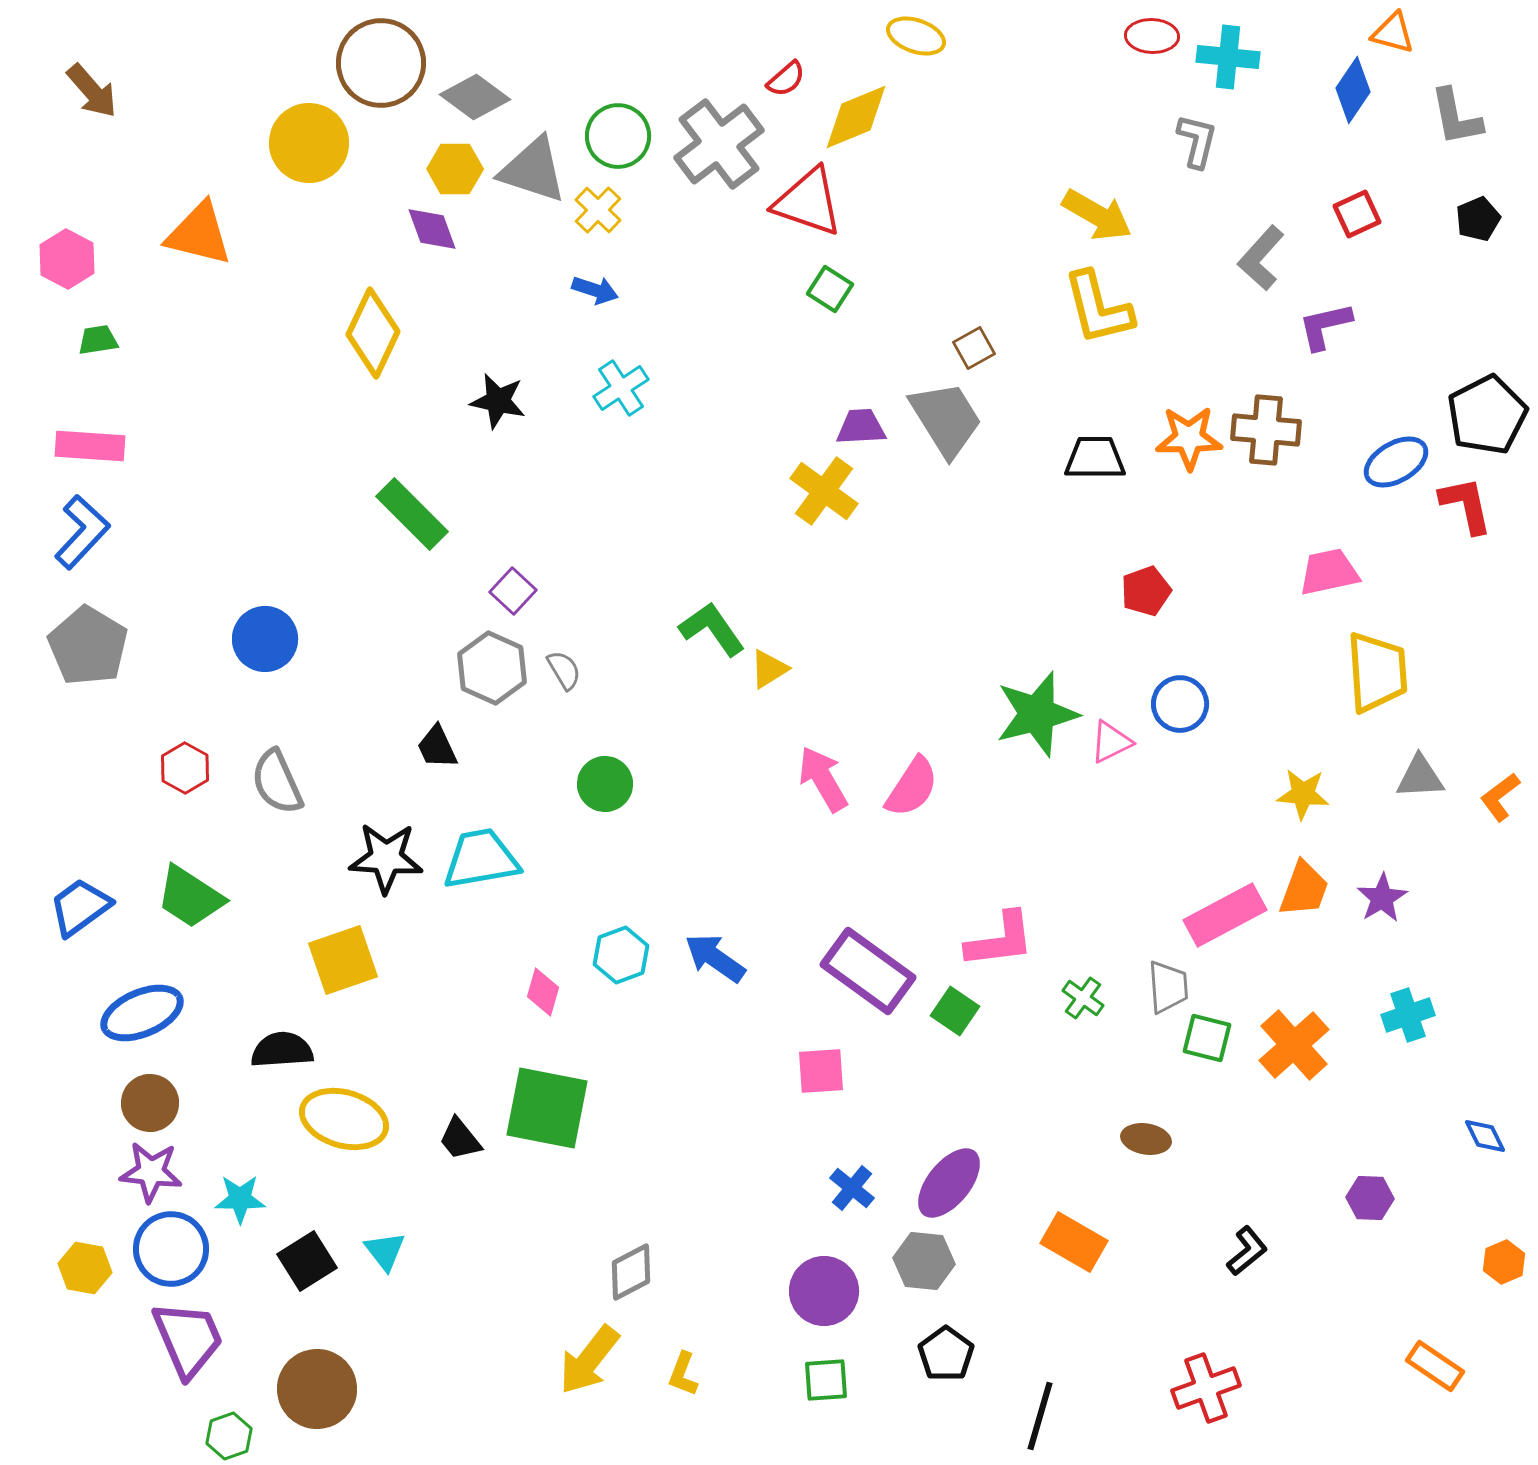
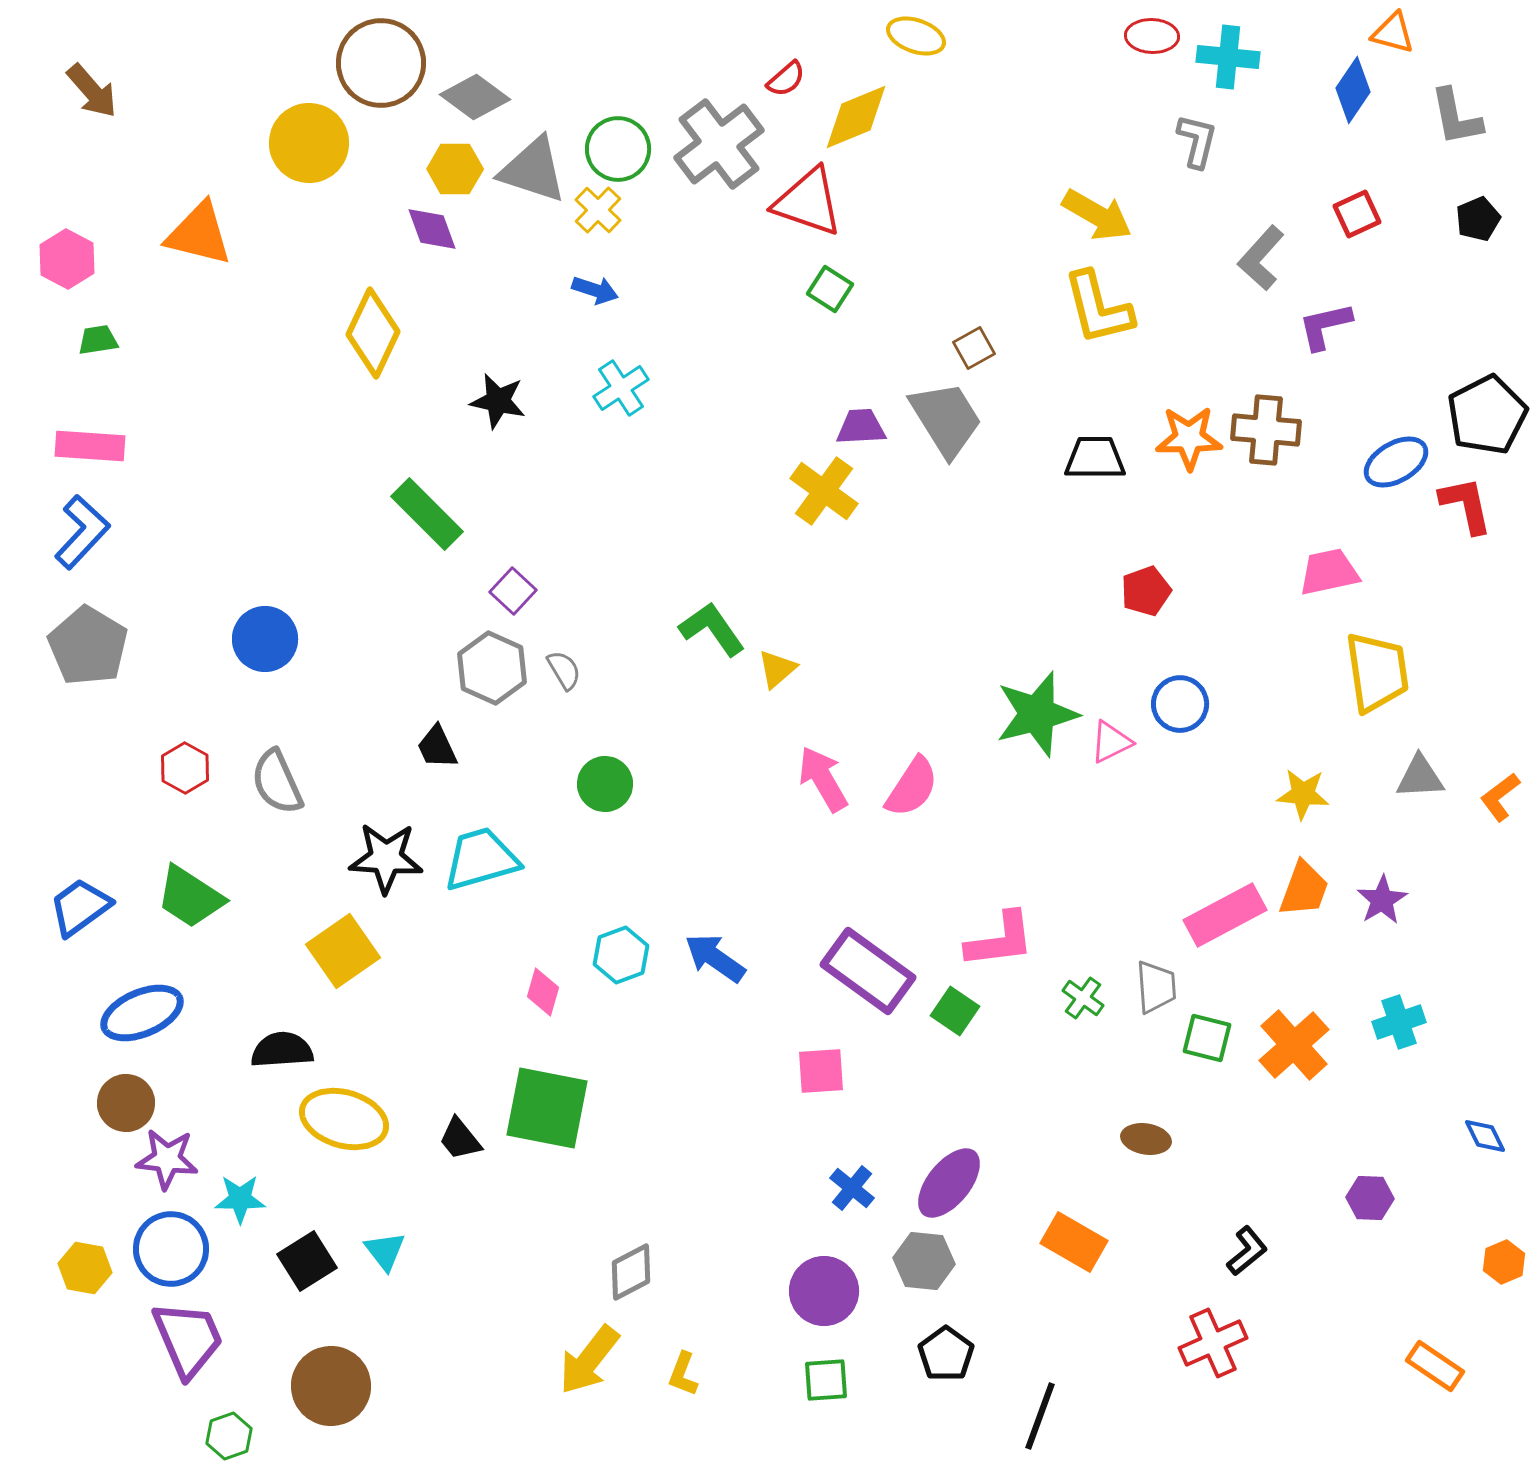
green circle at (618, 136): moved 13 px down
green rectangle at (412, 514): moved 15 px right
yellow triangle at (769, 669): moved 8 px right; rotated 9 degrees counterclockwise
yellow trapezoid at (1377, 672): rotated 4 degrees counterclockwise
cyan trapezoid at (481, 859): rotated 6 degrees counterclockwise
purple star at (1382, 898): moved 2 px down
yellow square at (343, 960): moved 9 px up; rotated 16 degrees counterclockwise
gray trapezoid at (1168, 987): moved 12 px left
cyan cross at (1408, 1015): moved 9 px left, 7 px down
brown circle at (150, 1103): moved 24 px left
purple star at (151, 1172): moved 16 px right, 13 px up
red cross at (1206, 1388): moved 7 px right, 45 px up; rotated 4 degrees counterclockwise
brown circle at (317, 1389): moved 14 px right, 3 px up
black line at (1040, 1416): rotated 4 degrees clockwise
